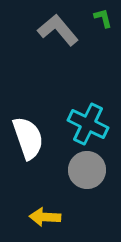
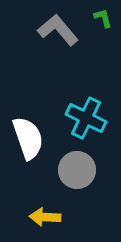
cyan cross: moved 2 px left, 6 px up
gray circle: moved 10 px left
